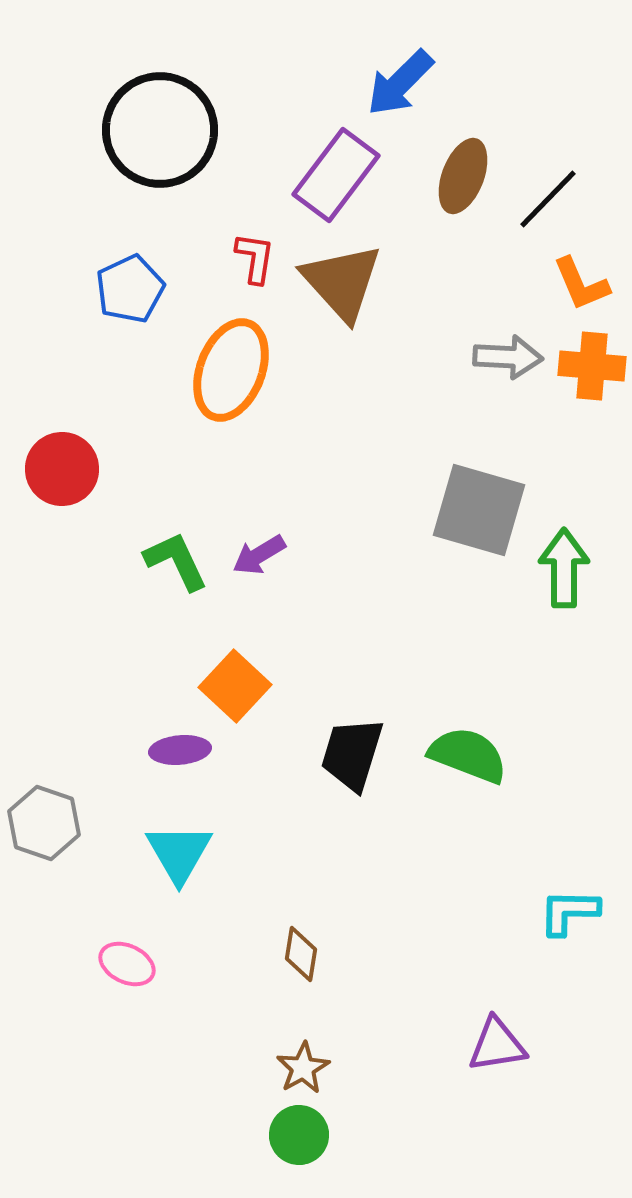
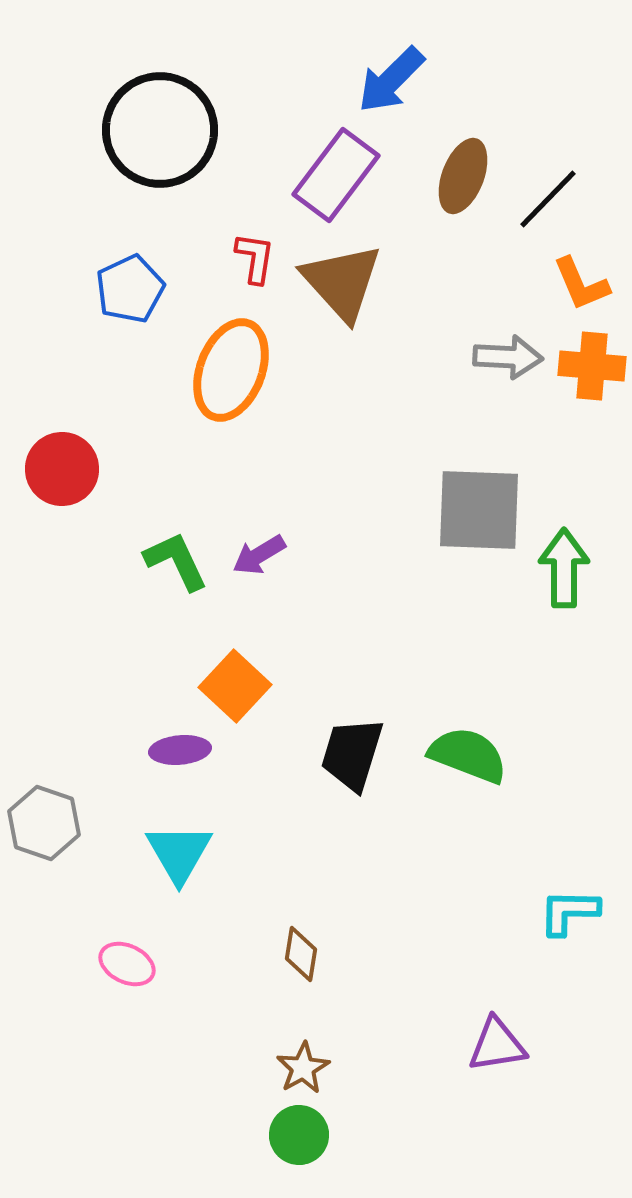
blue arrow: moved 9 px left, 3 px up
gray square: rotated 14 degrees counterclockwise
